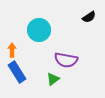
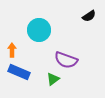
black semicircle: moved 1 px up
purple semicircle: rotated 10 degrees clockwise
blue rectangle: moved 2 px right; rotated 35 degrees counterclockwise
